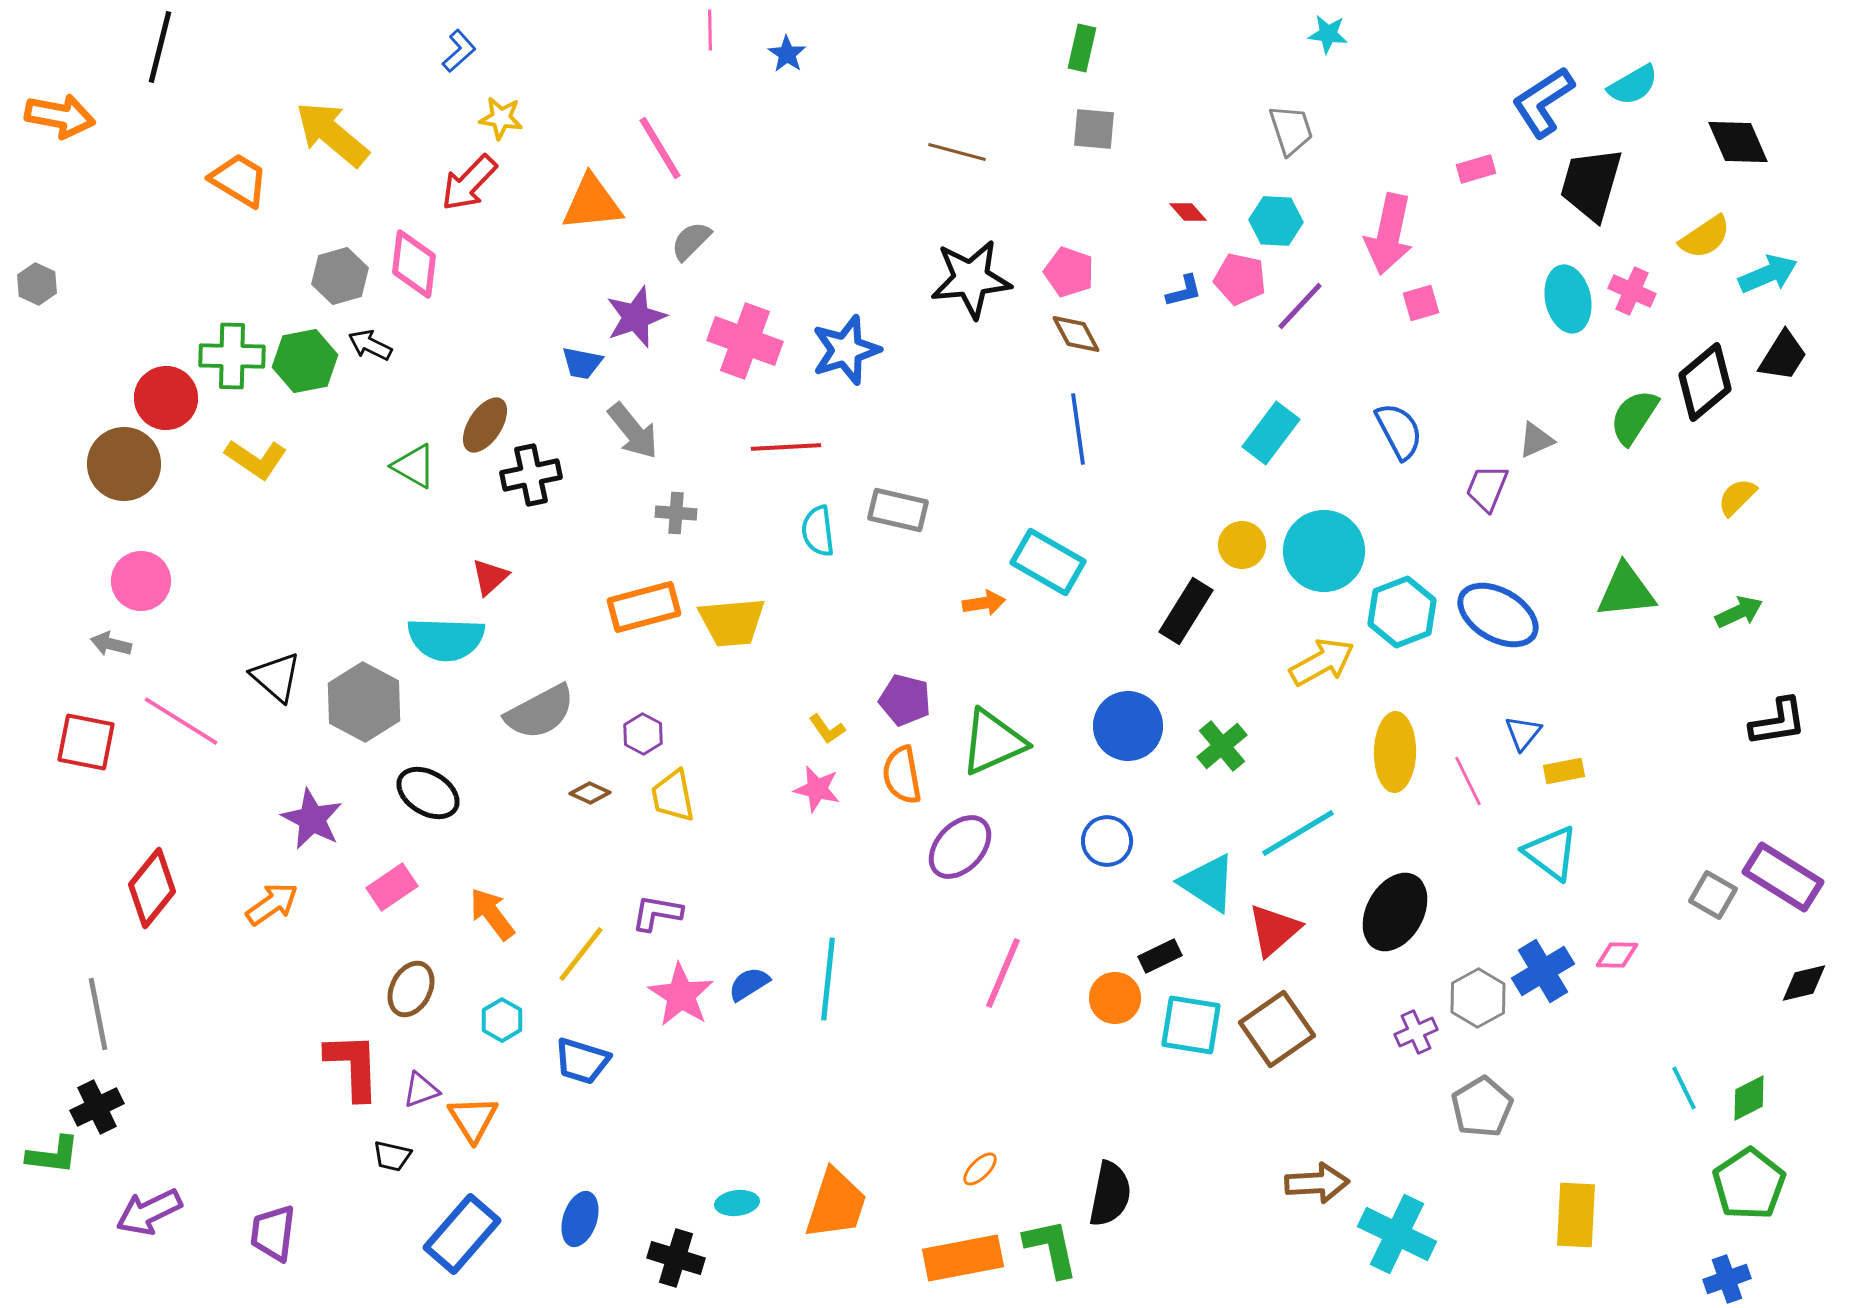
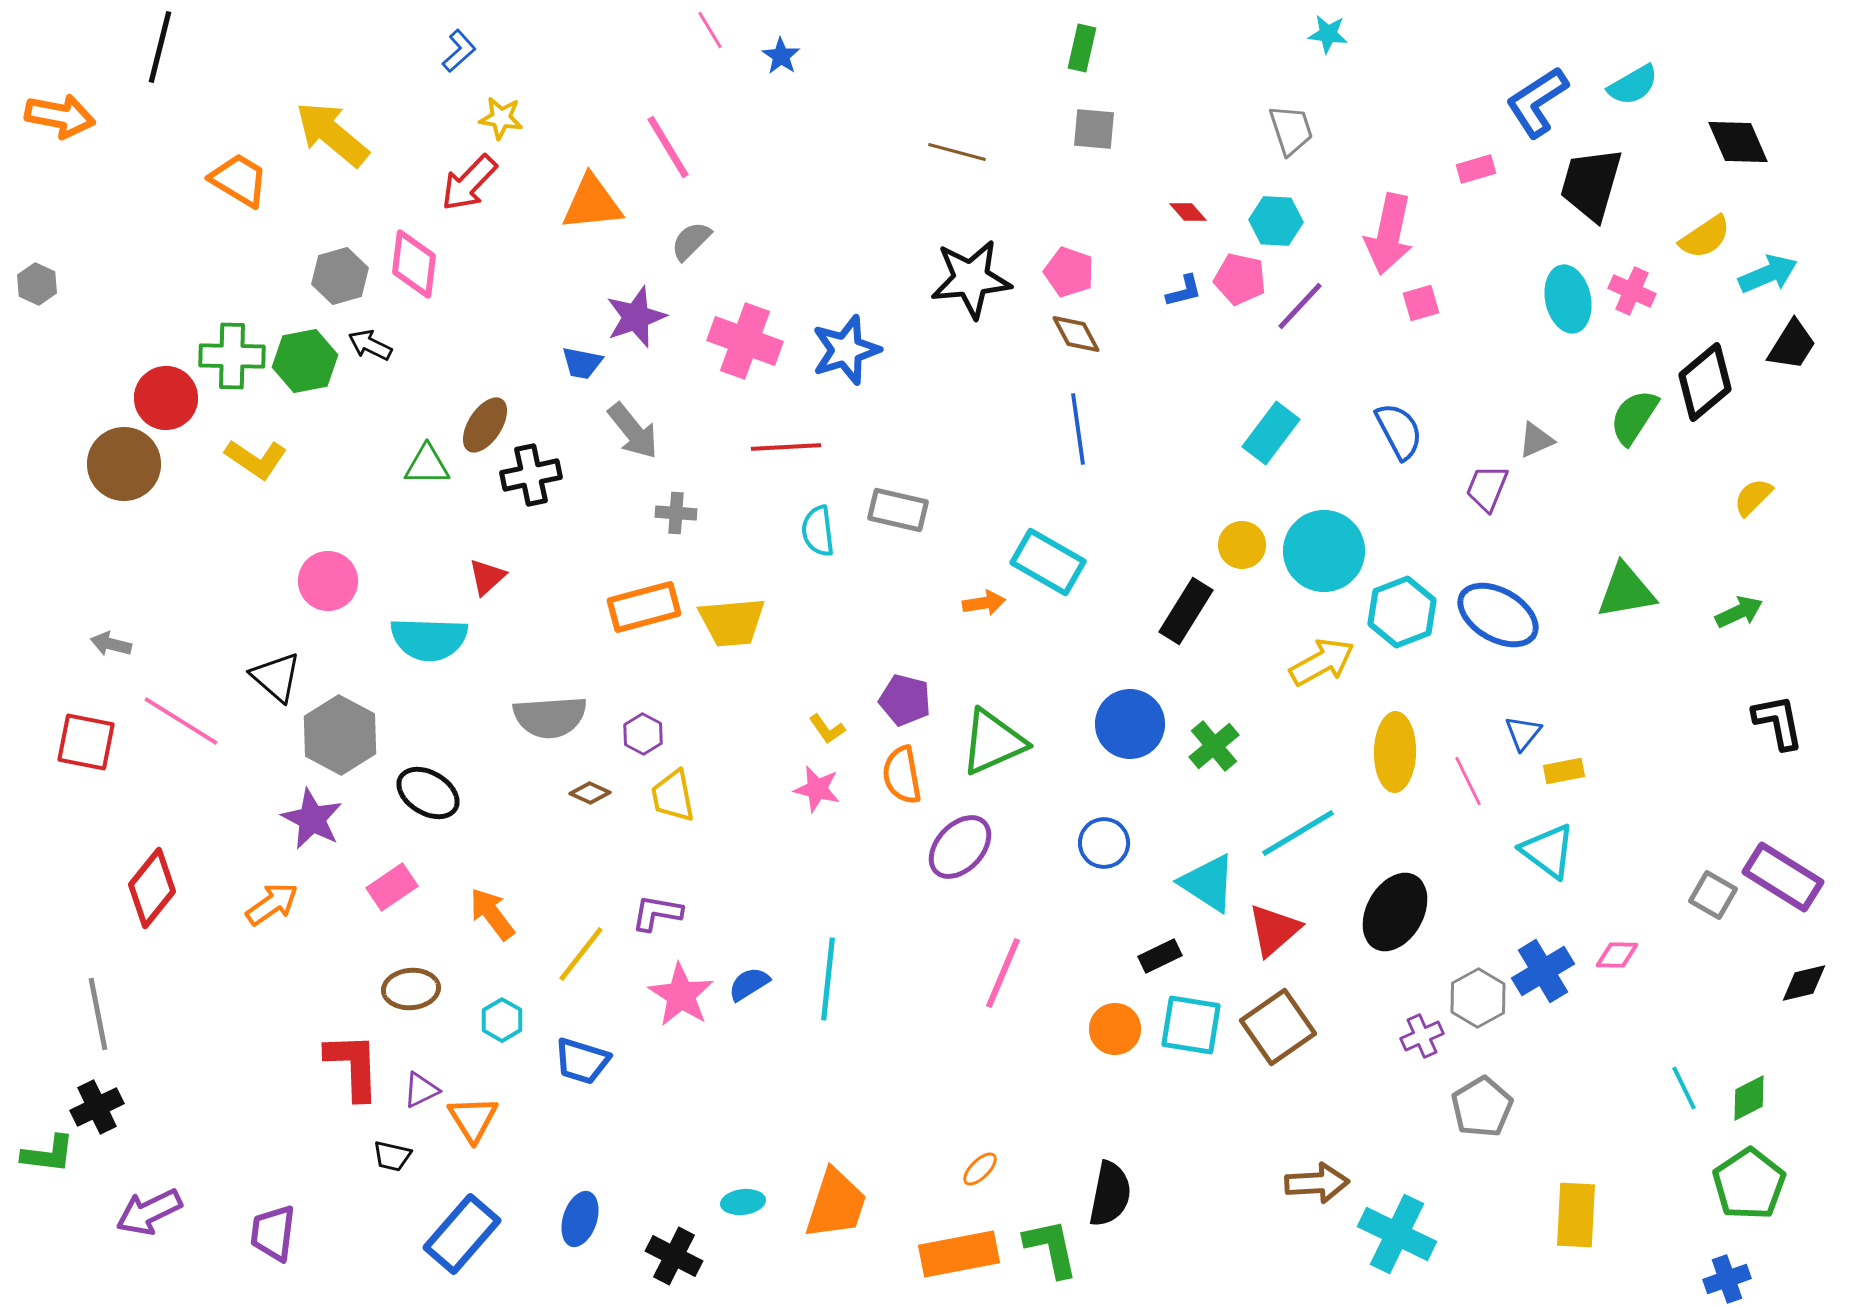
pink line at (710, 30): rotated 30 degrees counterclockwise
blue star at (787, 54): moved 6 px left, 2 px down
blue L-shape at (1543, 102): moved 6 px left
pink line at (660, 148): moved 8 px right, 1 px up
black trapezoid at (1783, 356): moved 9 px right, 11 px up
green triangle at (414, 466): moved 13 px right, 1 px up; rotated 30 degrees counterclockwise
yellow semicircle at (1737, 497): moved 16 px right
red triangle at (490, 577): moved 3 px left
pink circle at (141, 581): moved 187 px right
green triangle at (1626, 591): rotated 4 degrees counterclockwise
cyan semicircle at (446, 639): moved 17 px left
gray hexagon at (364, 702): moved 24 px left, 33 px down
gray semicircle at (540, 712): moved 10 px right, 5 px down; rotated 24 degrees clockwise
black L-shape at (1778, 722): rotated 92 degrees counterclockwise
blue circle at (1128, 726): moved 2 px right, 2 px up
green cross at (1222, 746): moved 8 px left
blue circle at (1107, 841): moved 3 px left, 2 px down
cyan triangle at (1551, 853): moved 3 px left, 2 px up
brown ellipse at (411, 989): rotated 58 degrees clockwise
orange circle at (1115, 998): moved 31 px down
brown square at (1277, 1029): moved 1 px right, 2 px up
purple cross at (1416, 1032): moved 6 px right, 4 px down
purple triangle at (421, 1090): rotated 6 degrees counterclockwise
green L-shape at (53, 1155): moved 5 px left, 1 px up
cyan ellipse at (737, 1203): moved 6 px right, 1 px up
black cross at (676, 1258): moved 2 px left, 2 px up; rotated 10 degrees clockwise
orange rectangle at (963, 1258): moved 4 px left, 4 px up
